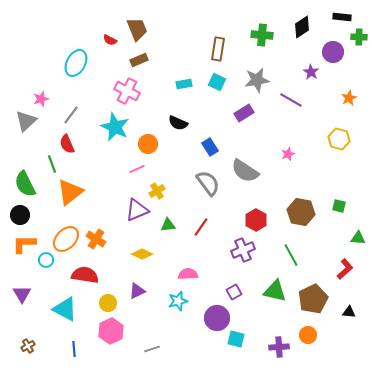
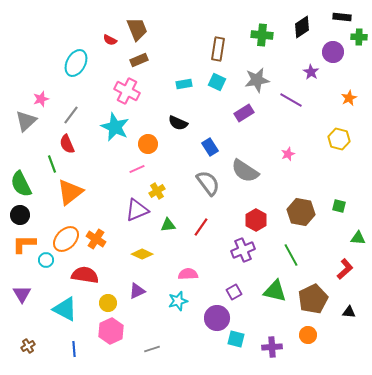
green semicircle at (25, 184): moved 4 px left
purple cross at (279, 347): moved 7 px left
